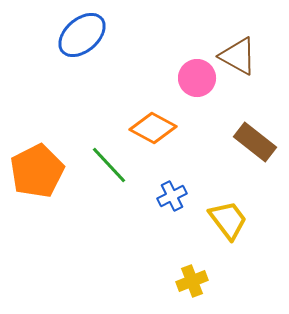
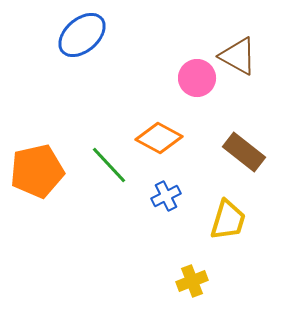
orange diamond: moved 6 px right, 10 px down
brown rectangle: moved 11 px left, 10 px down
orange pentagon: rotated 14 degrees clockwise
blue cross: moved 6 px left
yellow trapezoid: rotated 54 degrees clockwise
